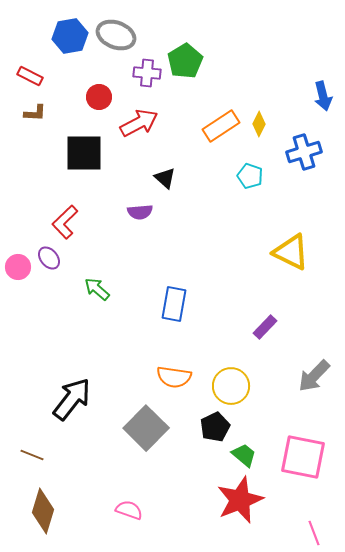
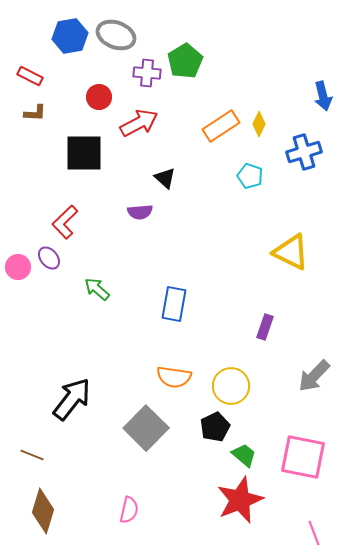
purple rectangle: rotated 25 degrees counterclockwise
pink semicircle: rotated 84 degrees clockwise
